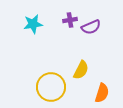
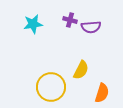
purple cross: rotated 24 degrees clockwise
purple semicircle: rotated 18 degrees clockwise
